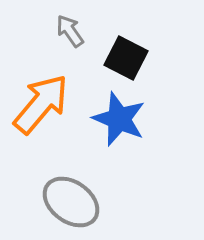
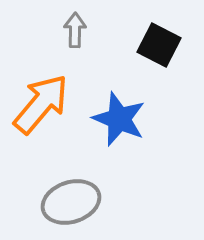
gray arrow: moved 5 px right, 1 px up; rotated 36 degrees clockwise
black square: moved 33 px right, 13 px up
gray ellipse: rotated 54 degrees counterclockwise
